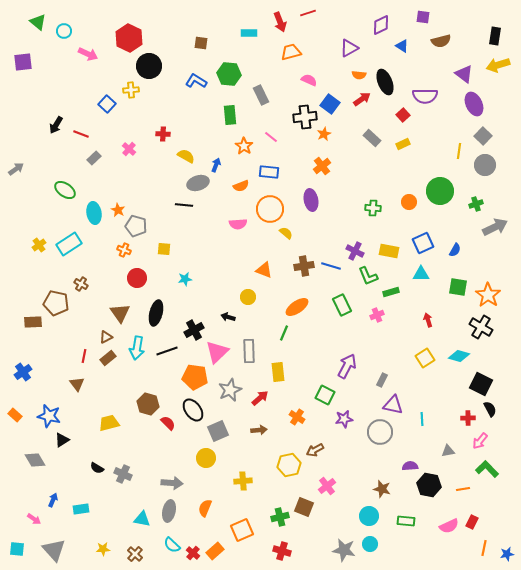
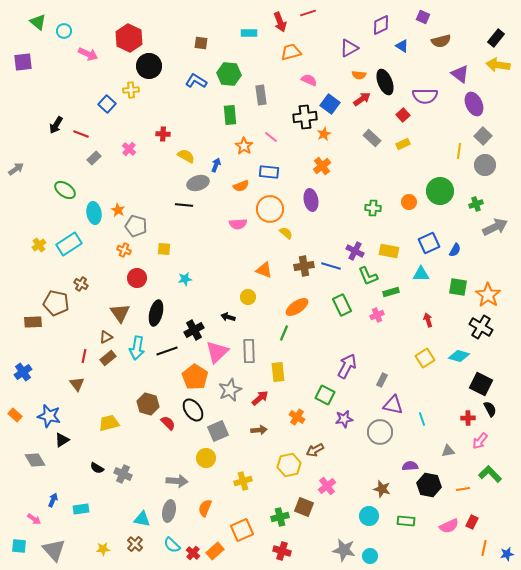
purple square at (423, 17): rotated 16 degrees clockwise
black rectangle at (495, 36): moved 1 px right, 2 px down; rotated 30 degrees clockwise
yellow arrow at (498, 65): rotated 25 degrees clockwise
purple triangle at (464, 74): moved 4 px left
gray rectangle at (261, 95): rotated 18 degrees clockwise
blue square at (423, 243): moved 6 px right
orange pentagon at (195, 377): rotated 25 degrees clockwise
cyan line at (422, 419): rotated 16 degrees counterclockwise
green L-shape at (487, 469): moved 3 px right, 5 px down
yellow cross at (243, 481): rotated 12 degrees counterclockwise
gray arrow at (172, 483): moved 5 px right, 2 px up
cyan circle at (370, 544): moved 12 px down
cyan square at (17, 549): moved 2 px right, 3 px up
brown cross at (135, 554): moved 10 px up
